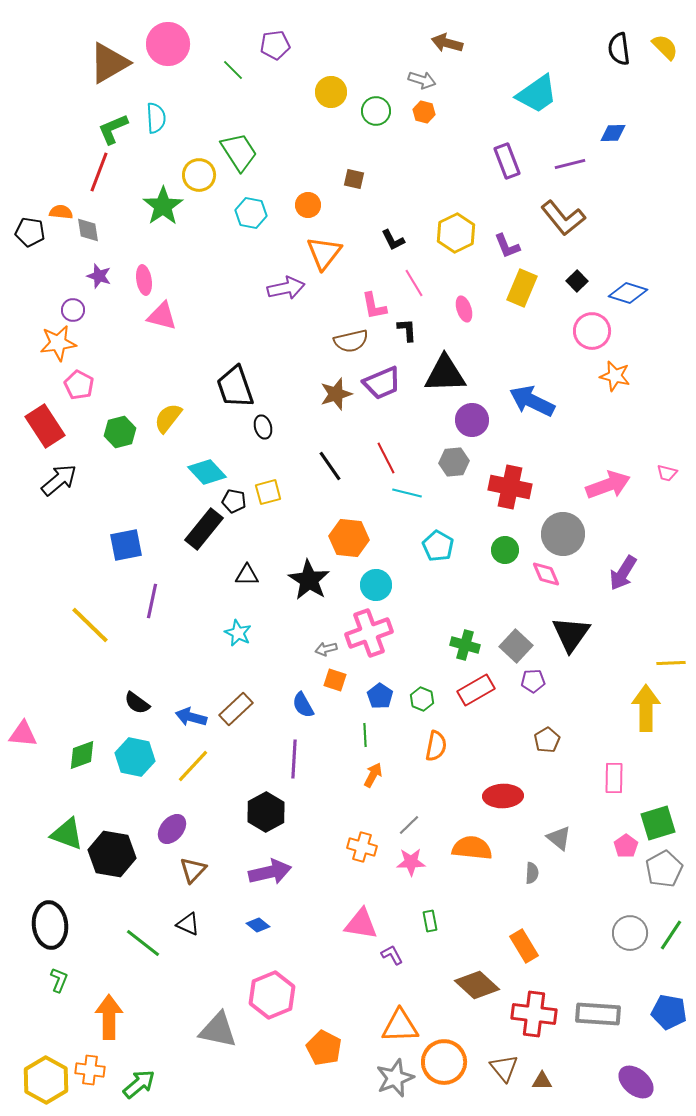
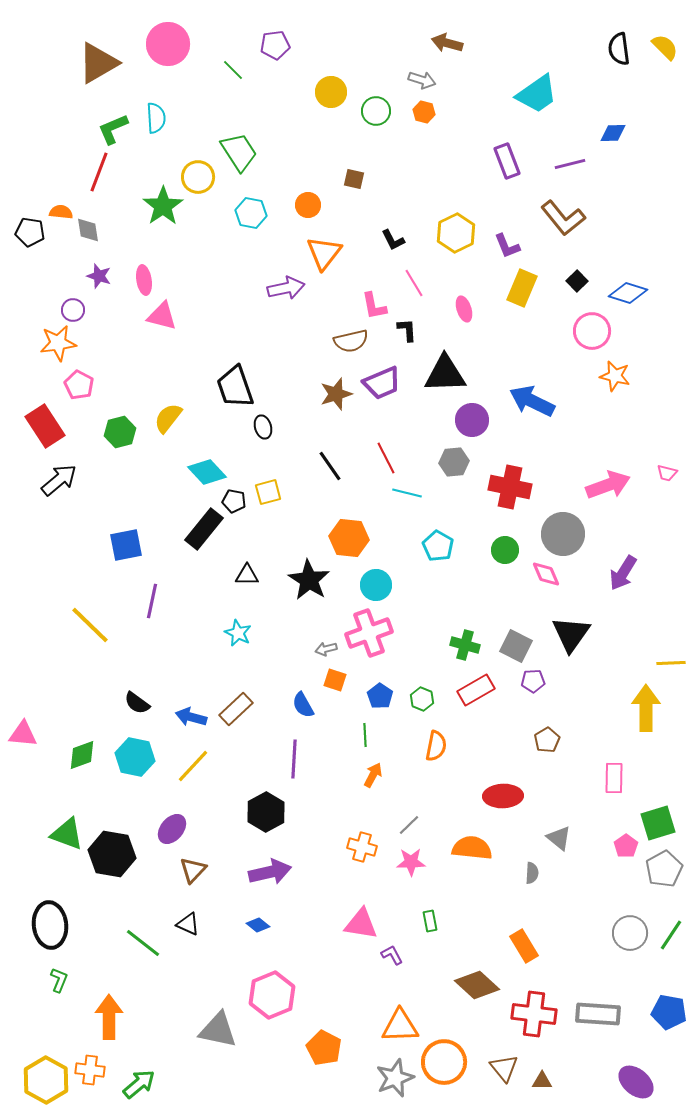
brown triangle at (109, 63): moved 11 px left
yellow circle at (199, 175): moved 1 px left, 2 px down
gray square at (516, 646): rotated 16 degrees counterclockwise
